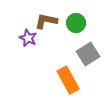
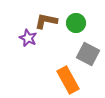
gray square: rotated 30 degrees counterclockwise
